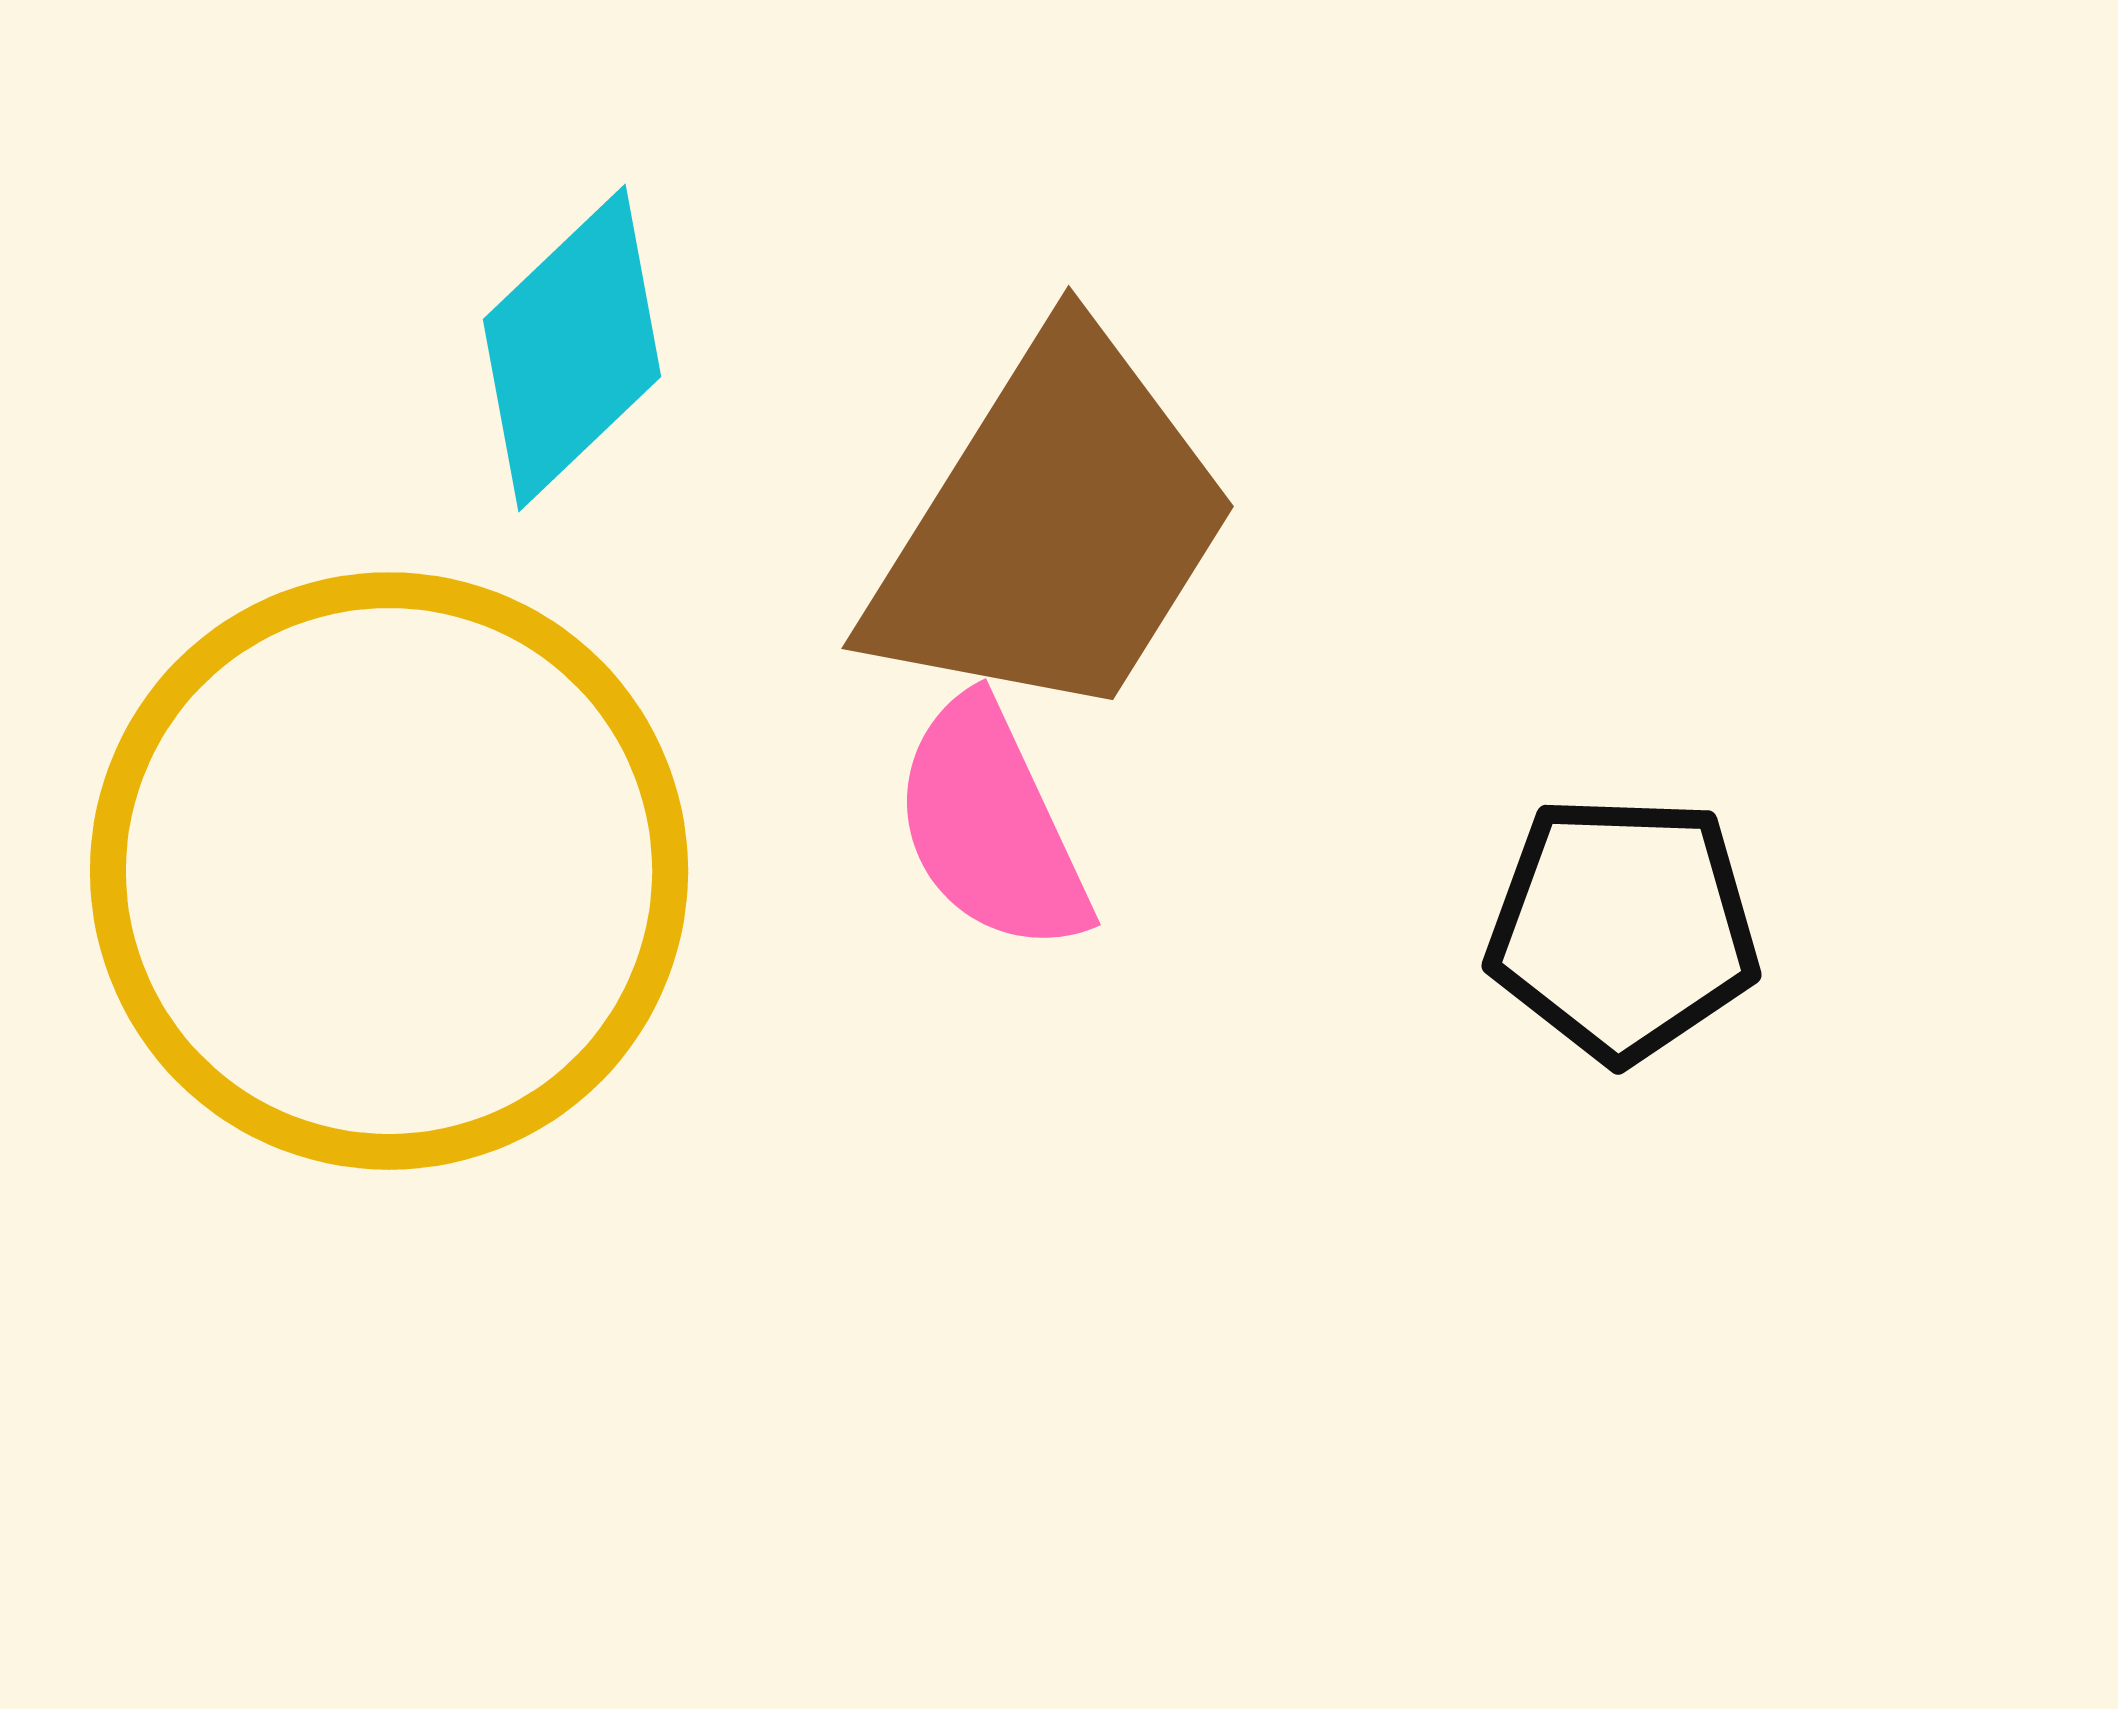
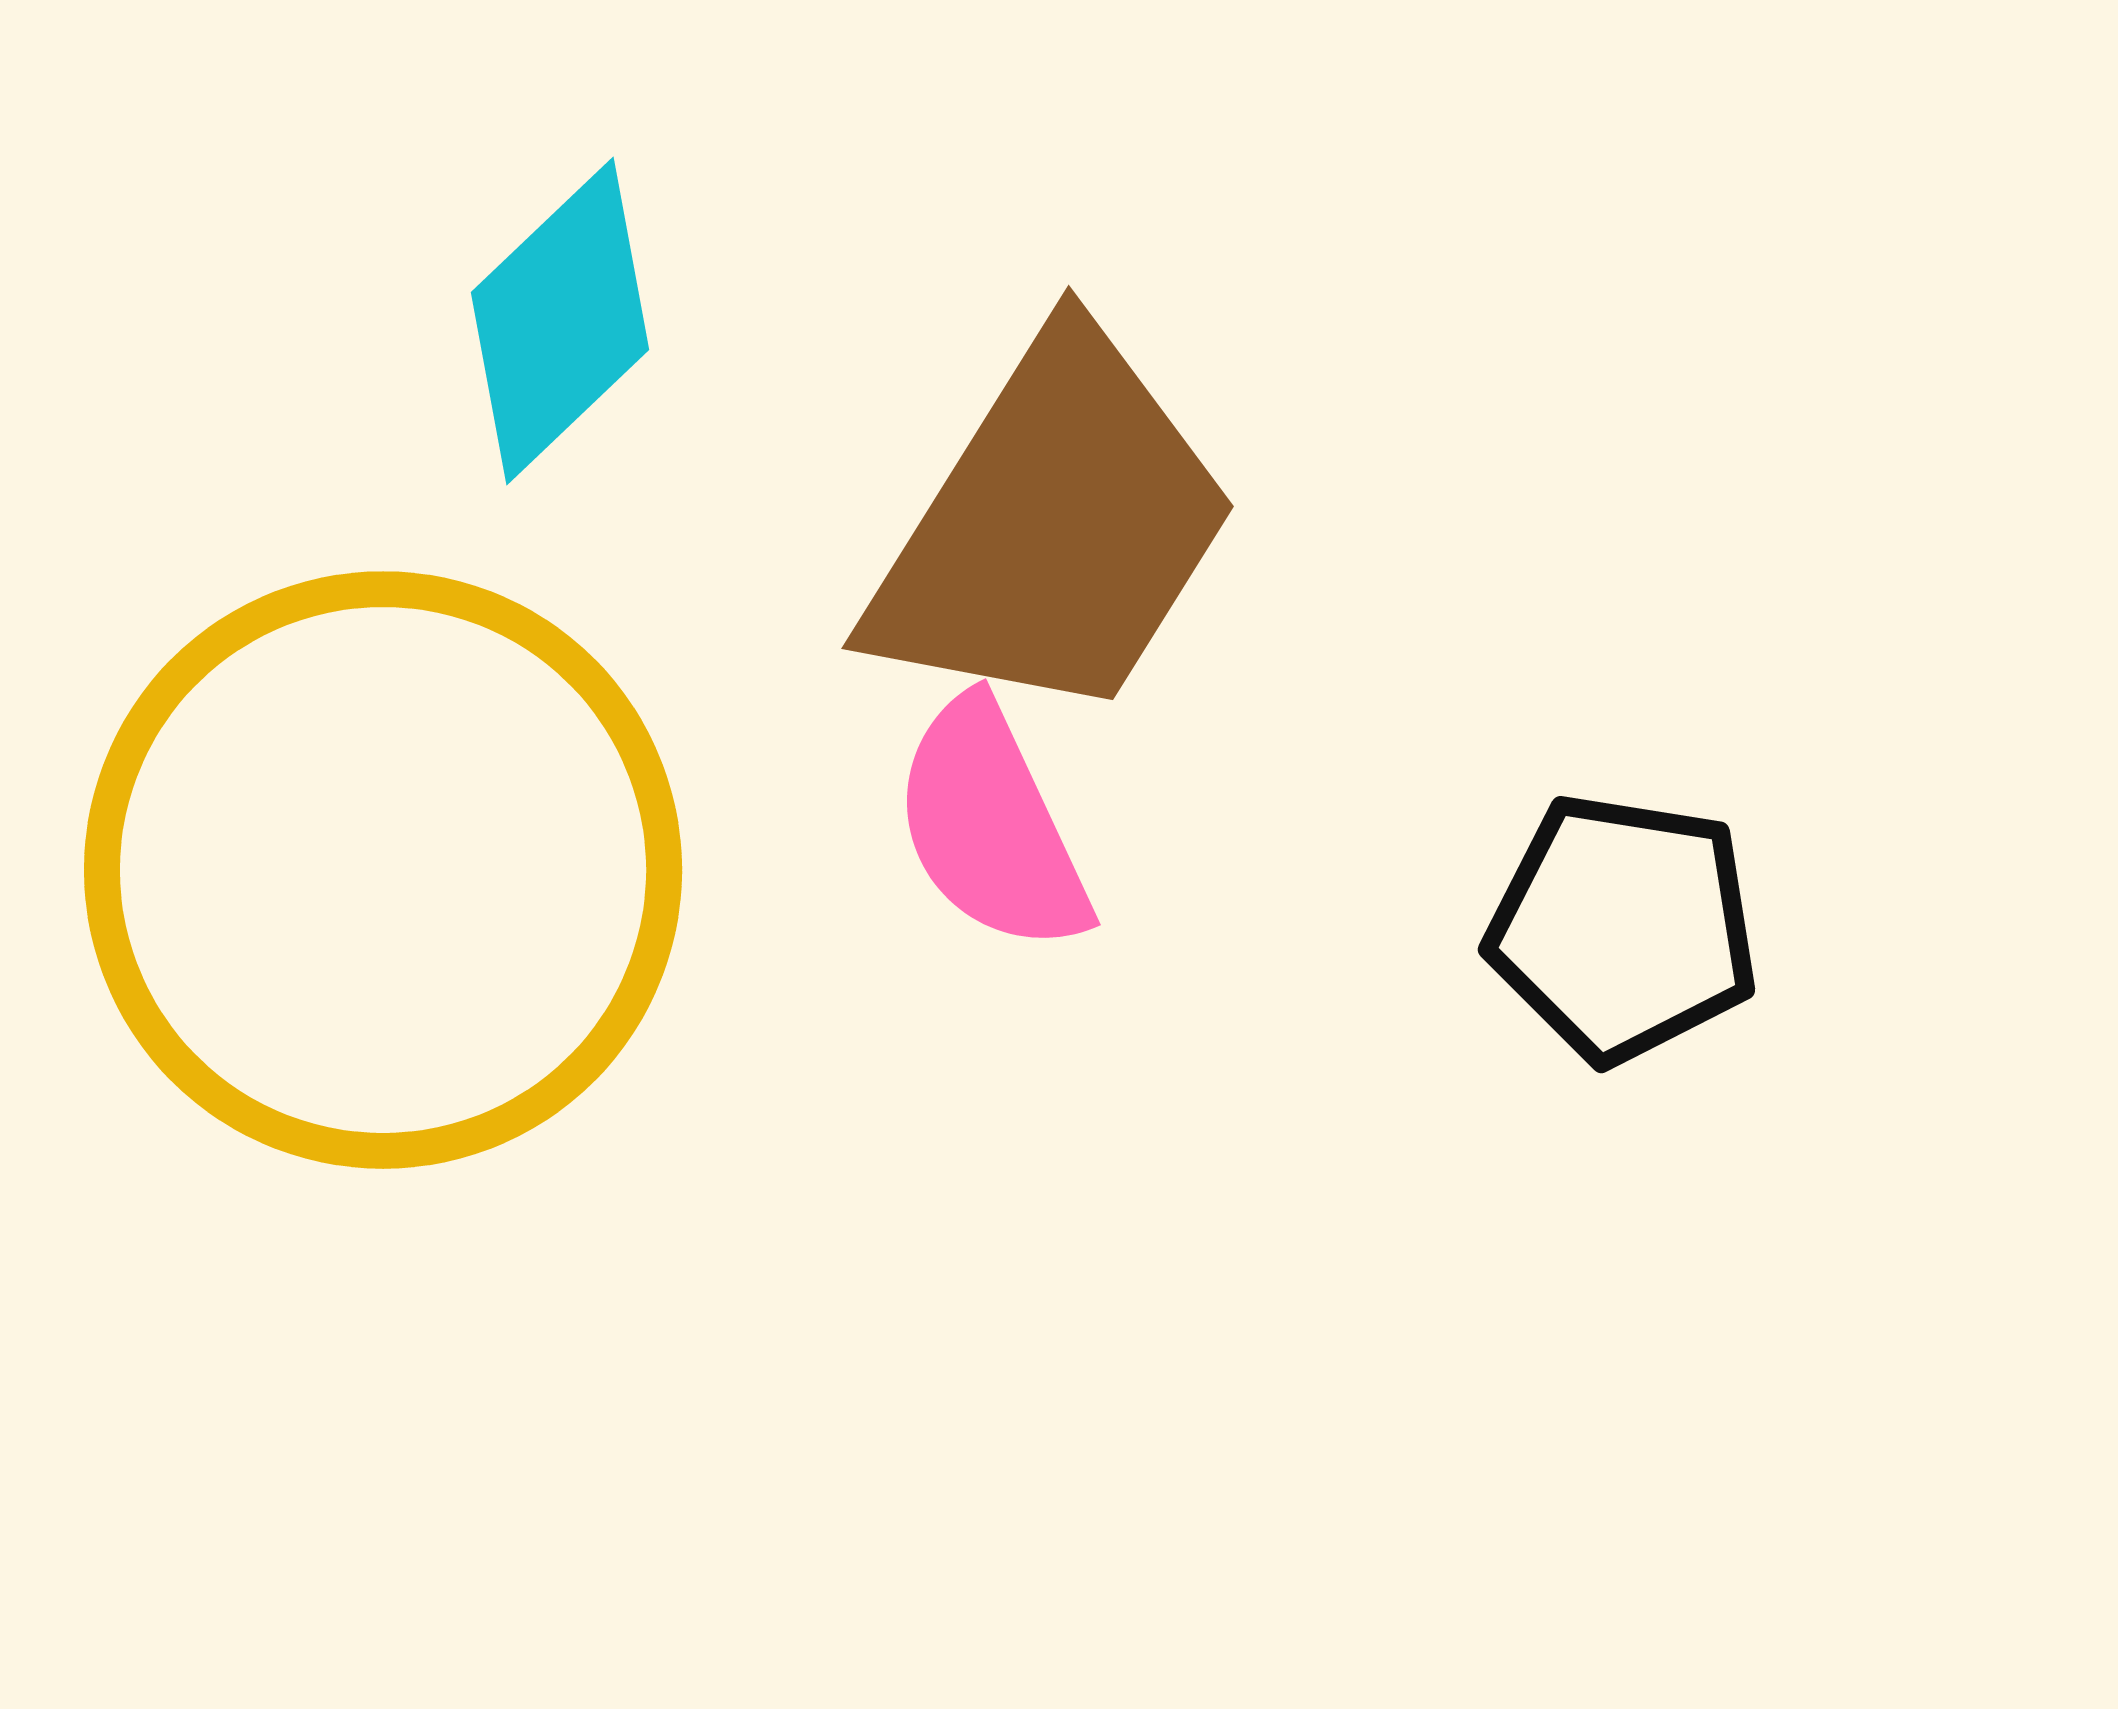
cyan diamond: moved 12 px left, 27 px up
yellow circle: moved 6 px left, 1 px up
black pentagon: rotated 7 degrees clockwise
